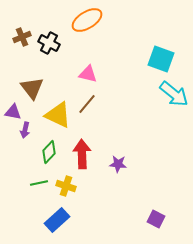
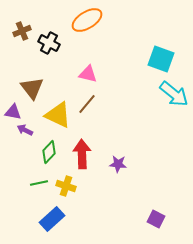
brown cross: moved 6 px up
purple arrow: rotated 105 degrees clockwise
blue rectangle: moved 5 px left, 1 px up
